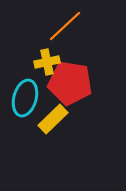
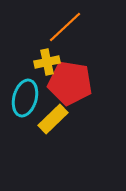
orange line: moved 1 px down
